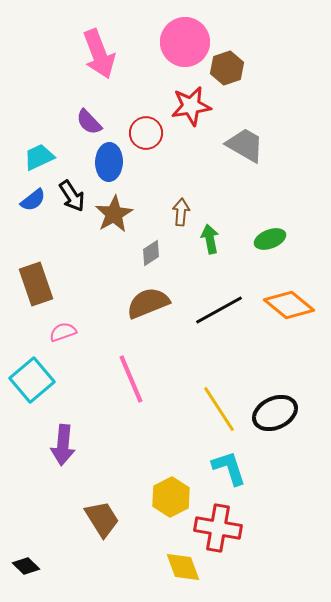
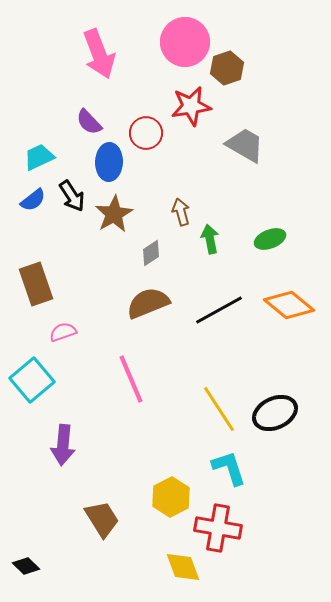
brown arrow: rotated 20 degrees counterclockwise
